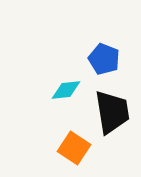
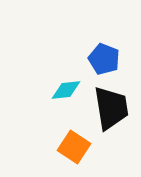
black trapezoid: moved 1 px left, 4 px up
orange square: moved 1 px up
